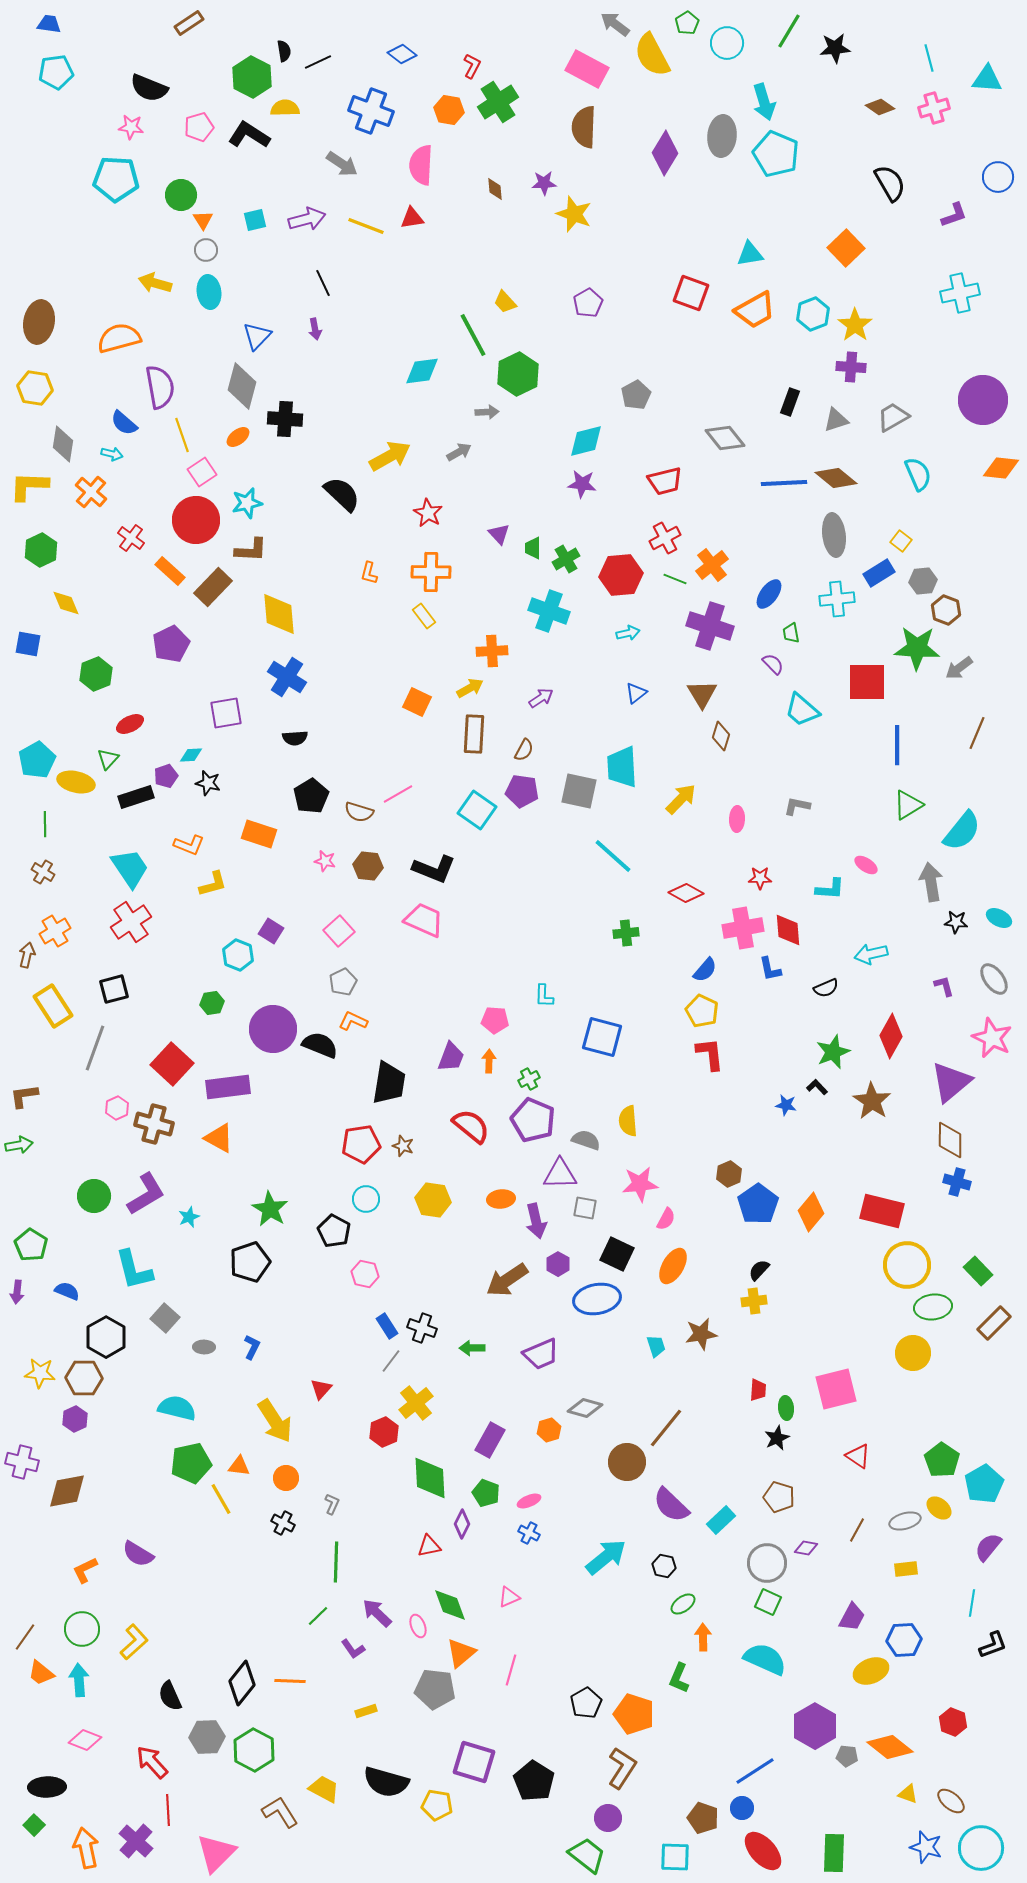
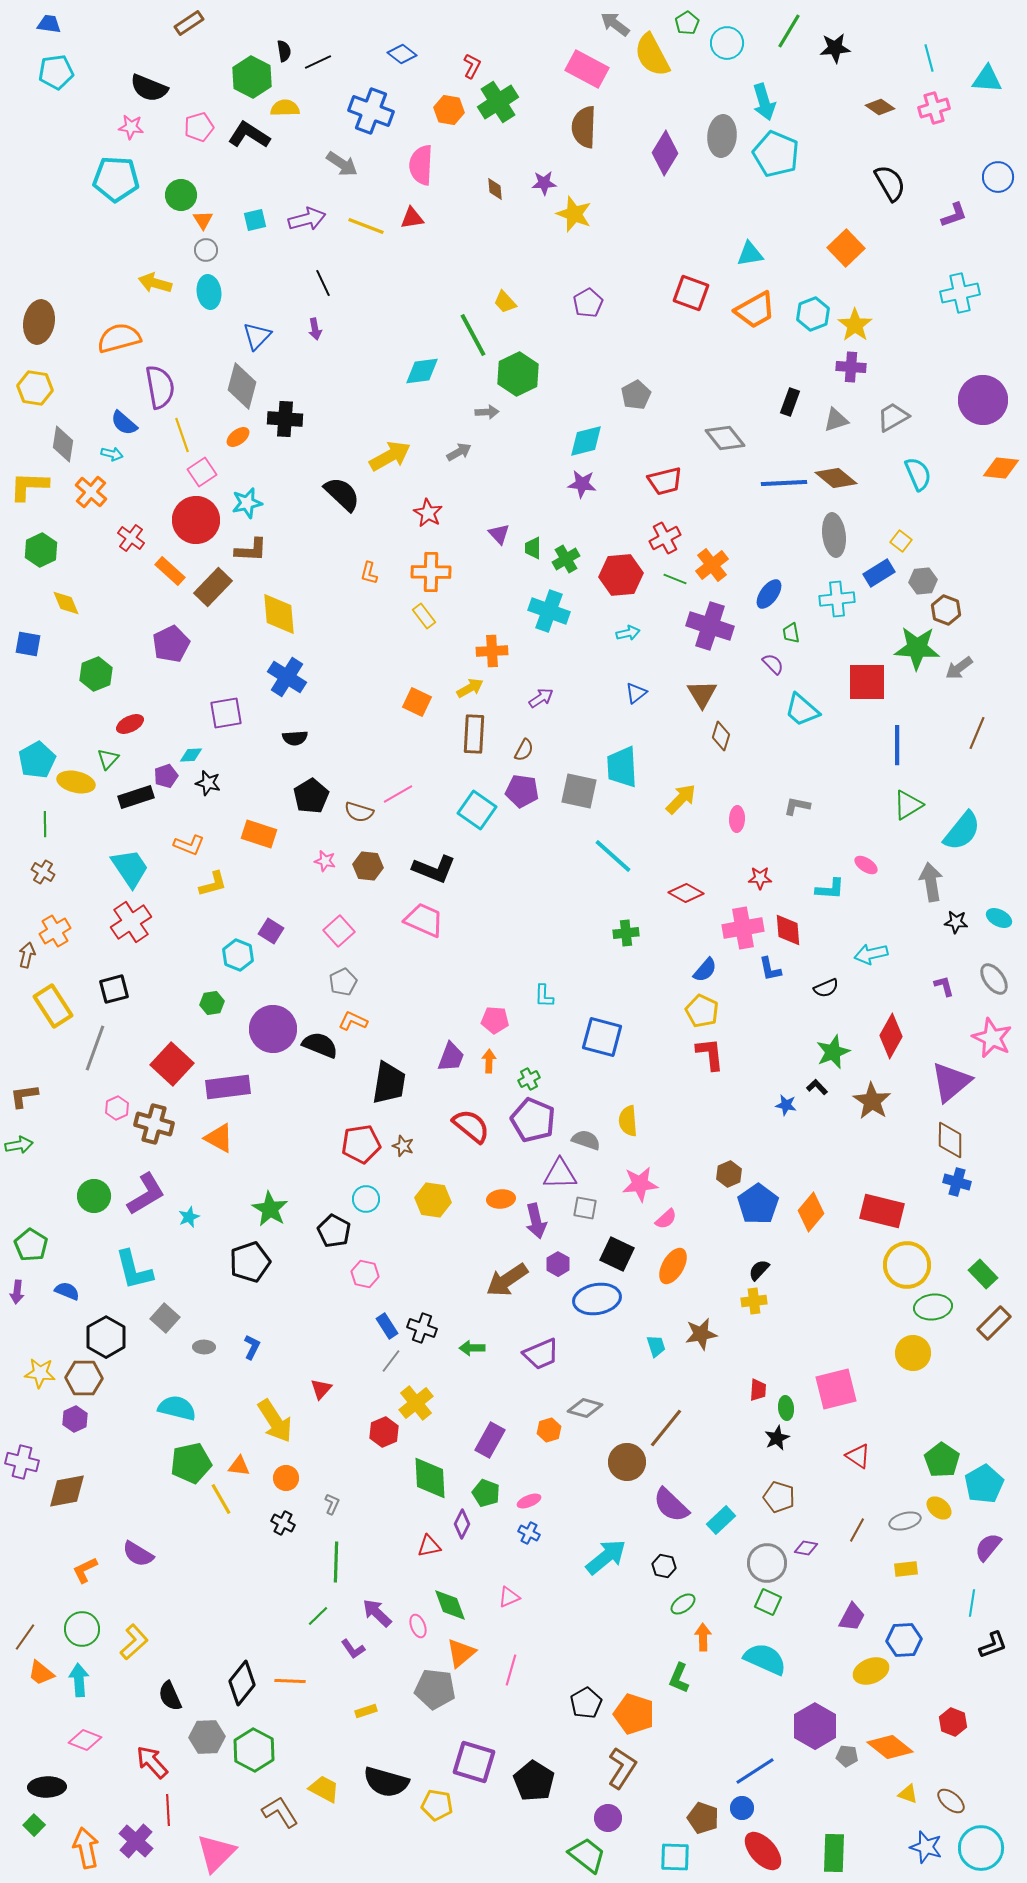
pink semicircle at (666, 1219): rotated 20 degrees clockwise
green rectangle at (978, 1271): moved 5 px right, 3 px down
